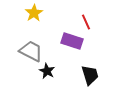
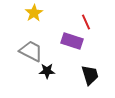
black star: rotated 28 degrees counterclockwise
